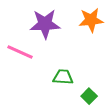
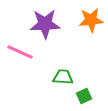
green square: moved 5 px left; rotated 21 degrees clockwise
